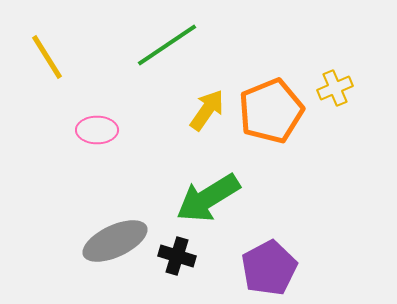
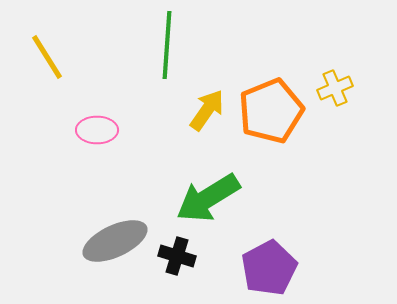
green line: rotated 52 degrees counterclockwise
